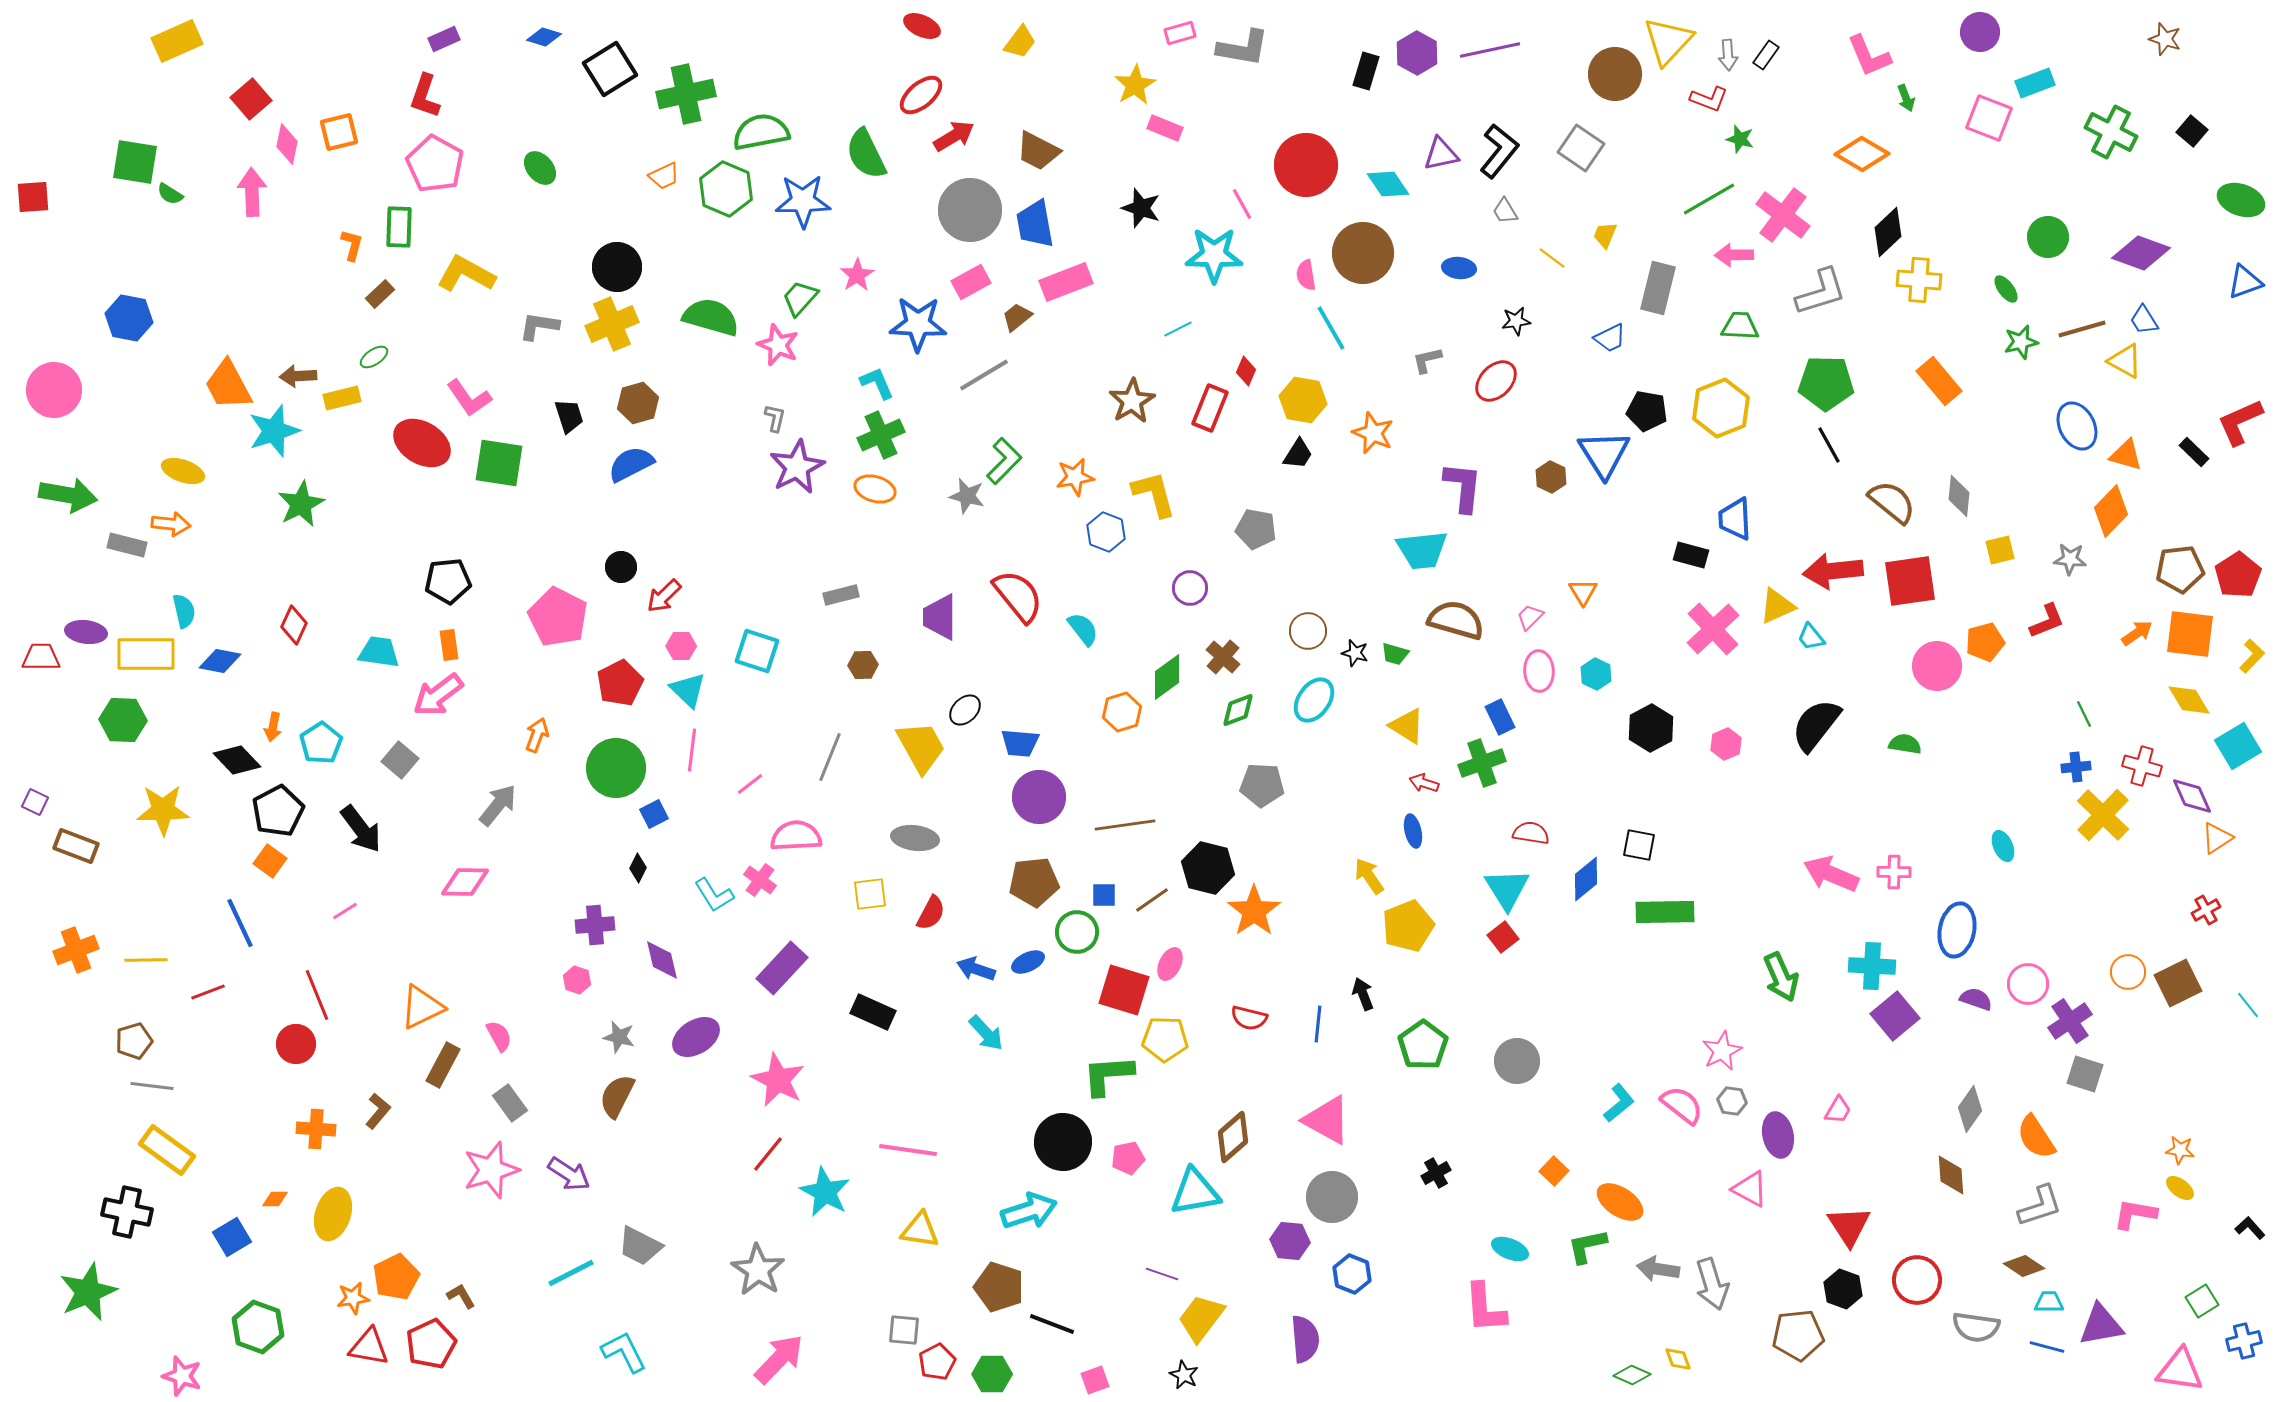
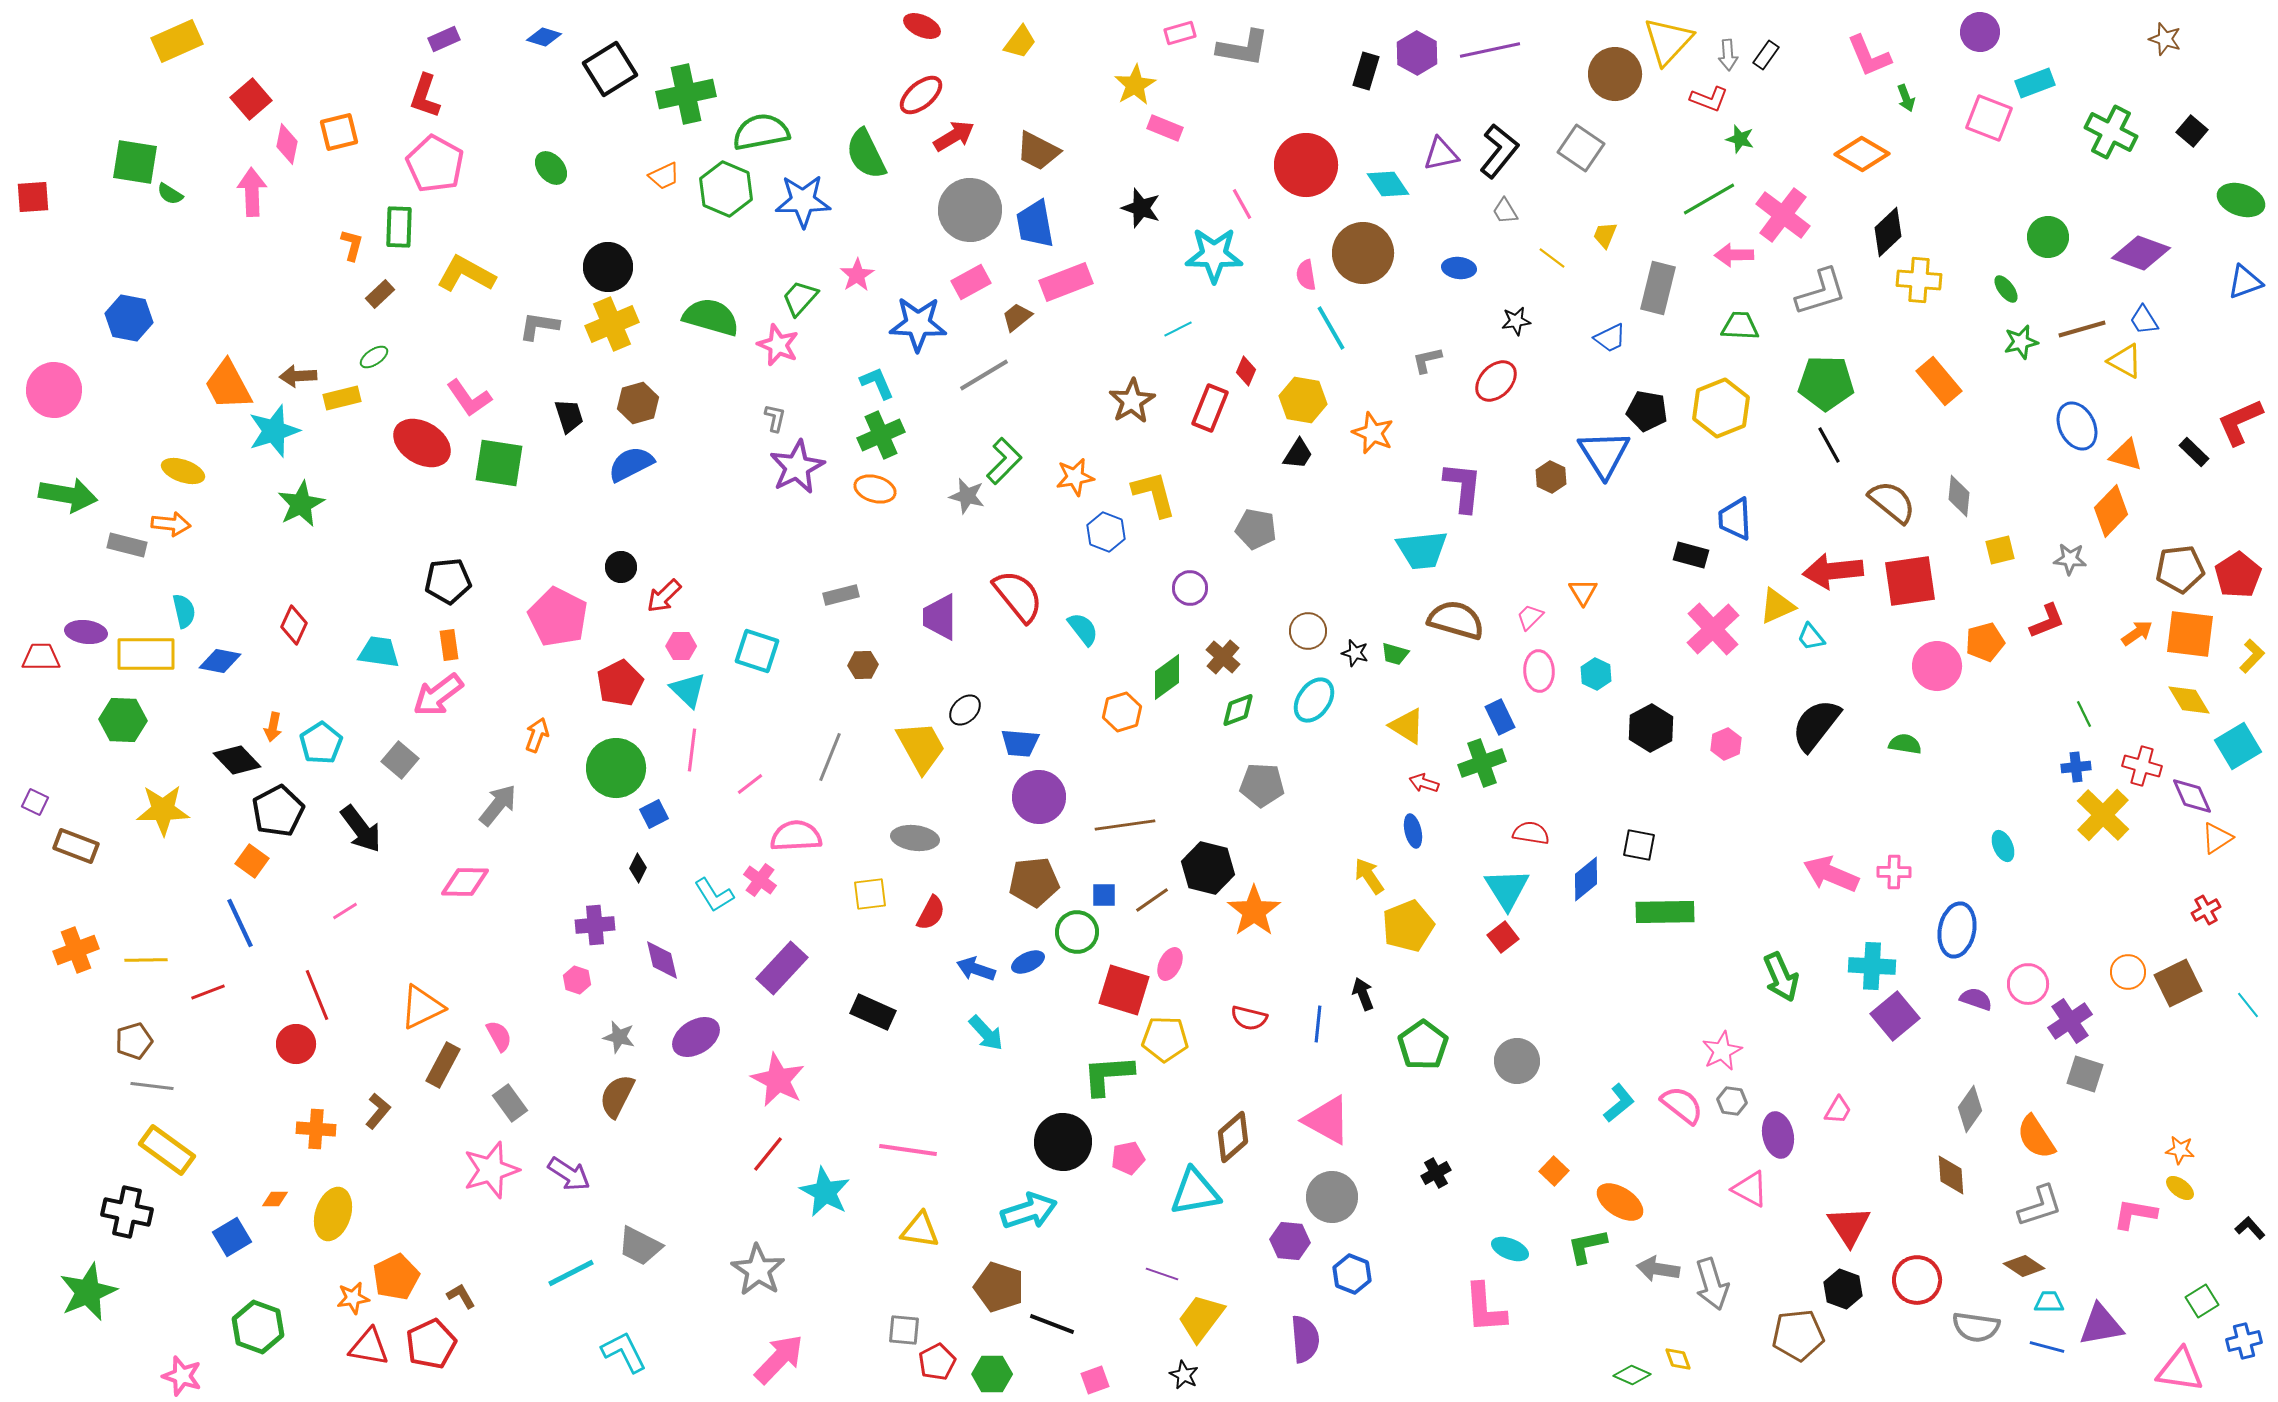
green ellipse at (540, 168): moved 11 px right
black circle at (617, 267): moved 9 px left
orange square at (270, 861): moved 18 px left
